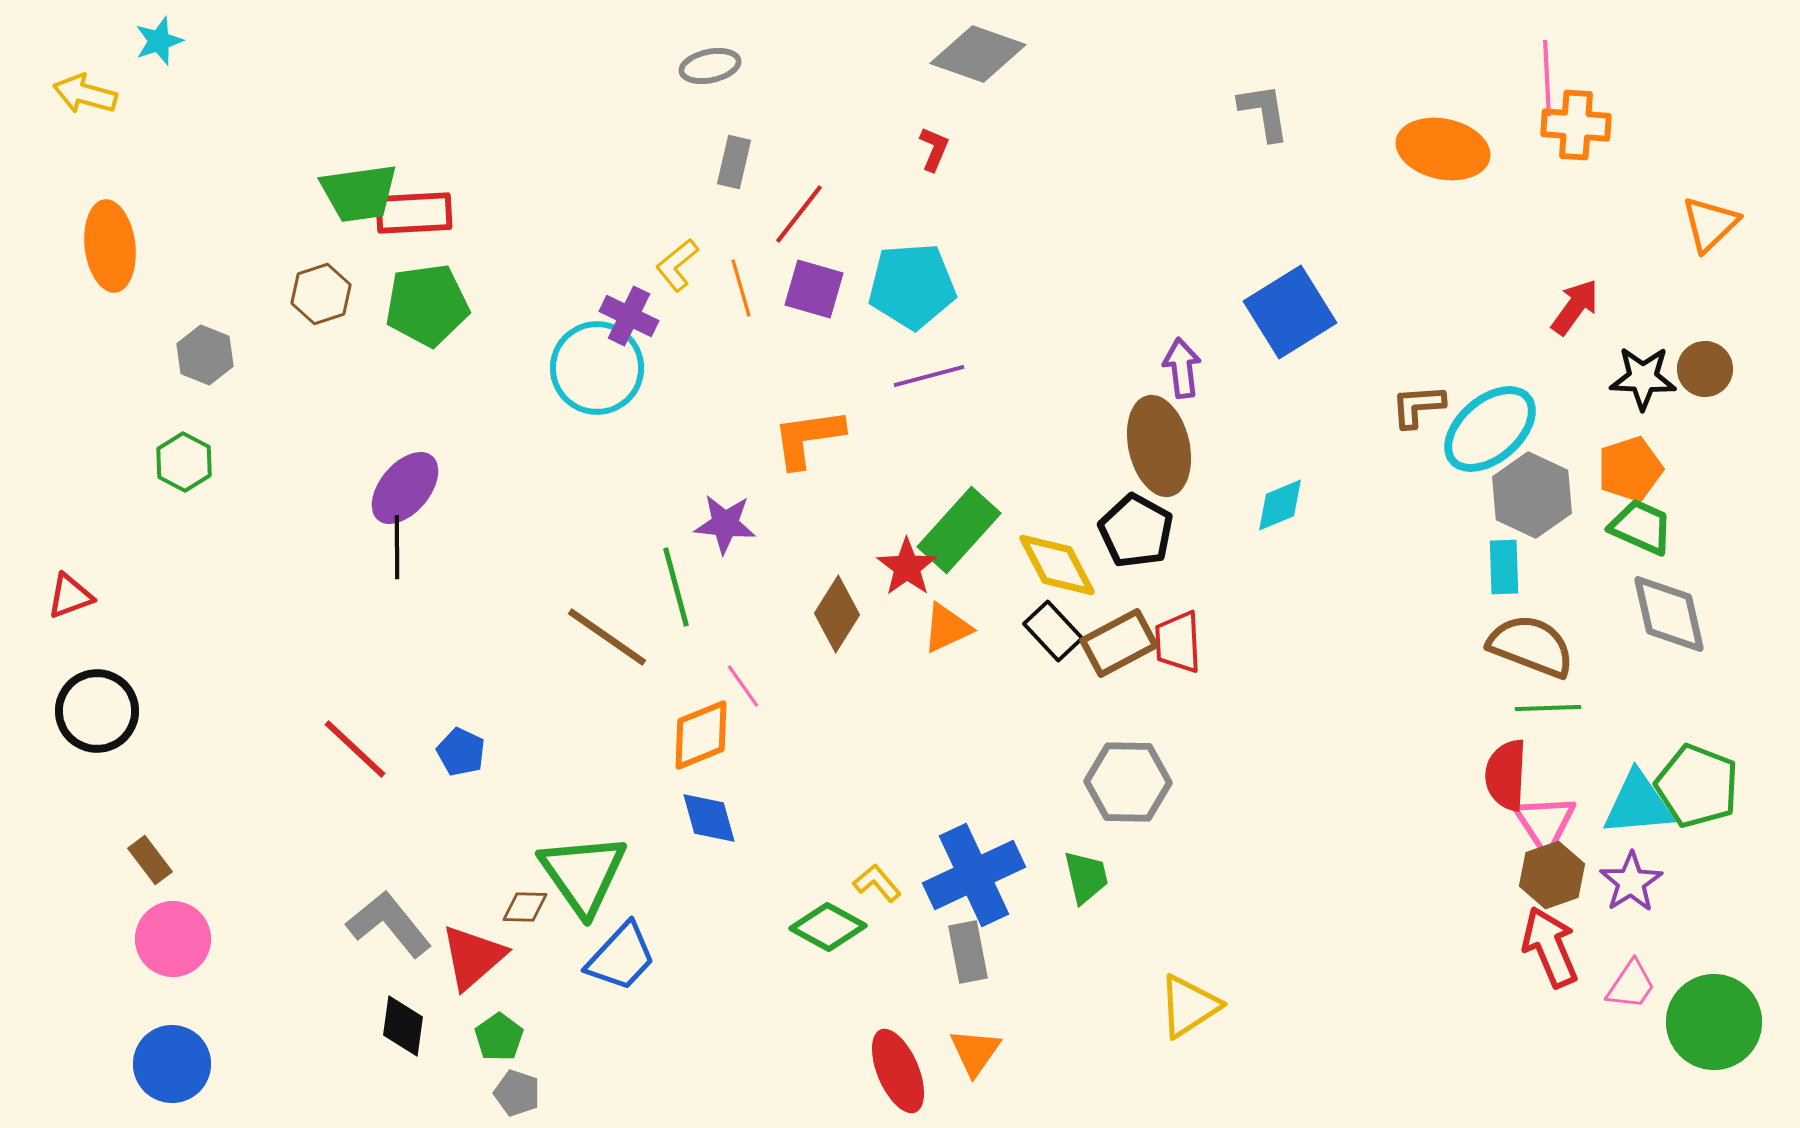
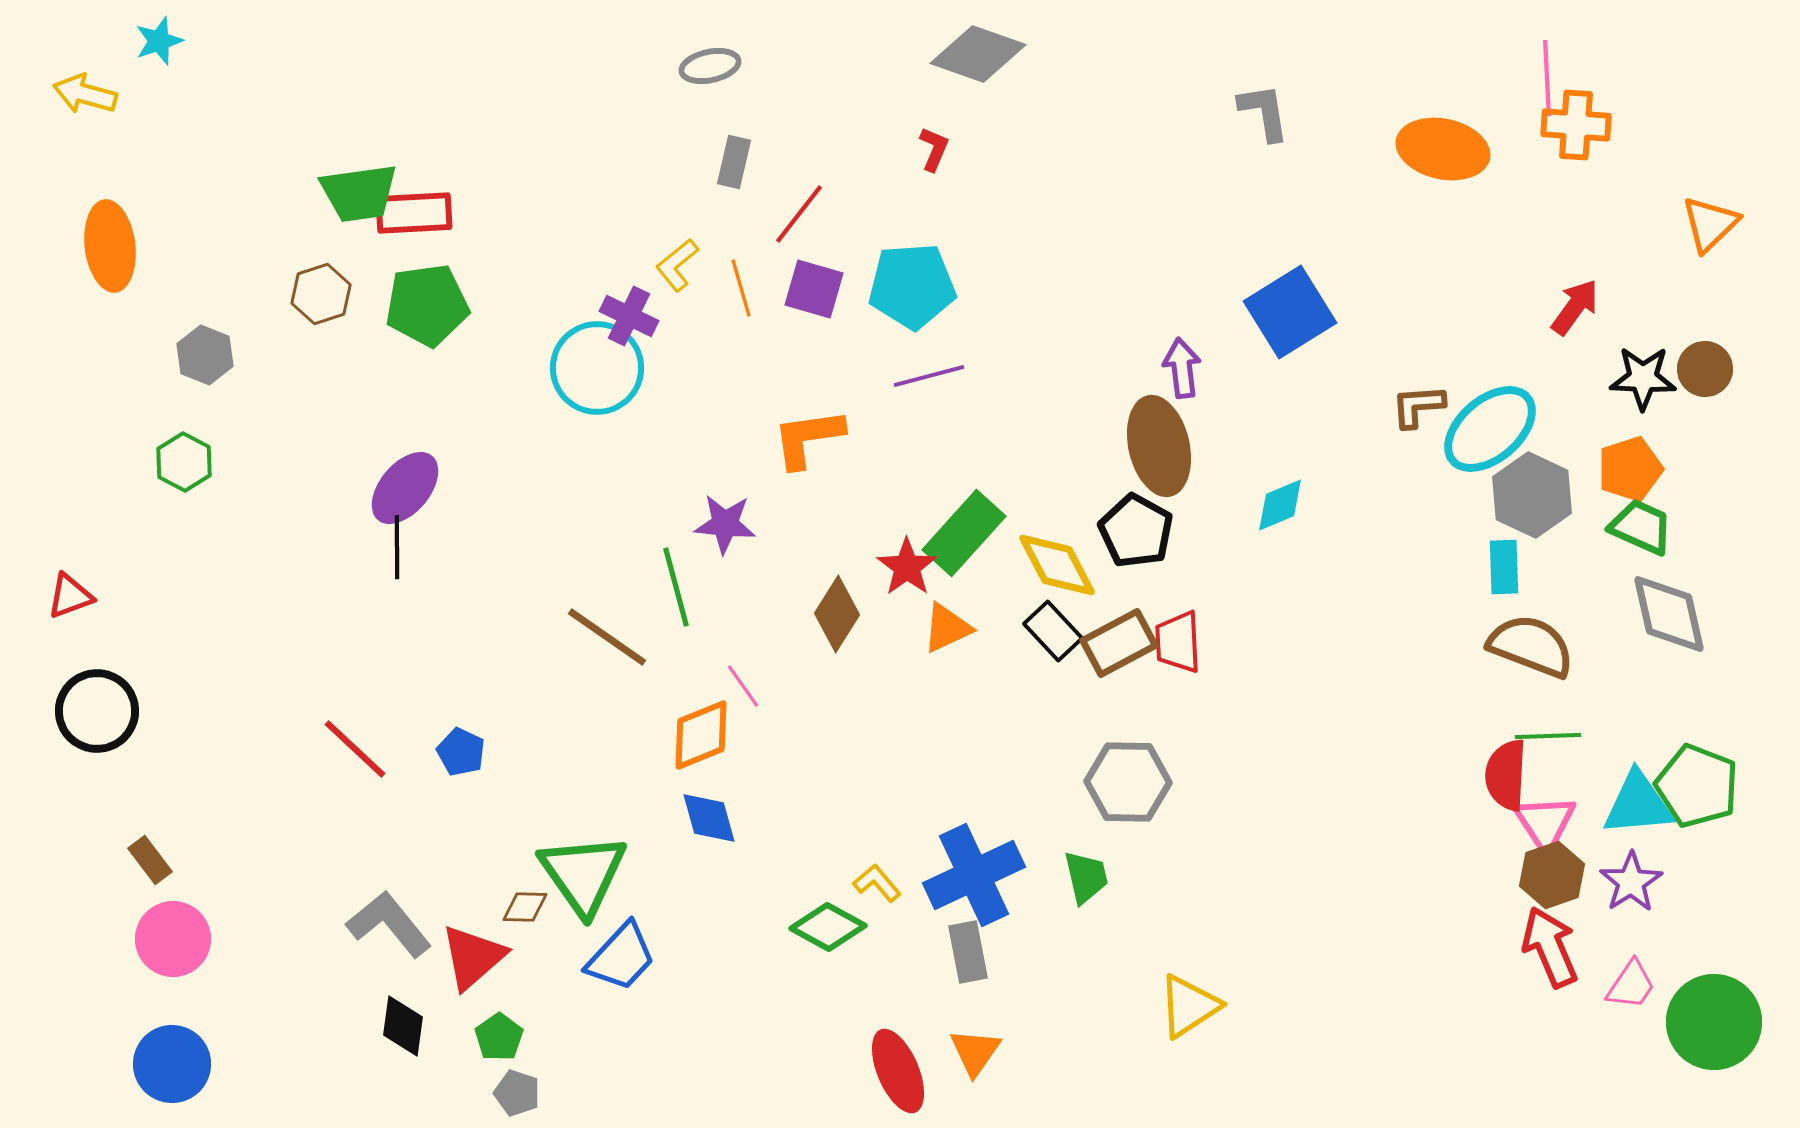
green rectangle at (959, 530): moved 5 px right, 3 px down
green line at (1548, 708): moved 28 px down
